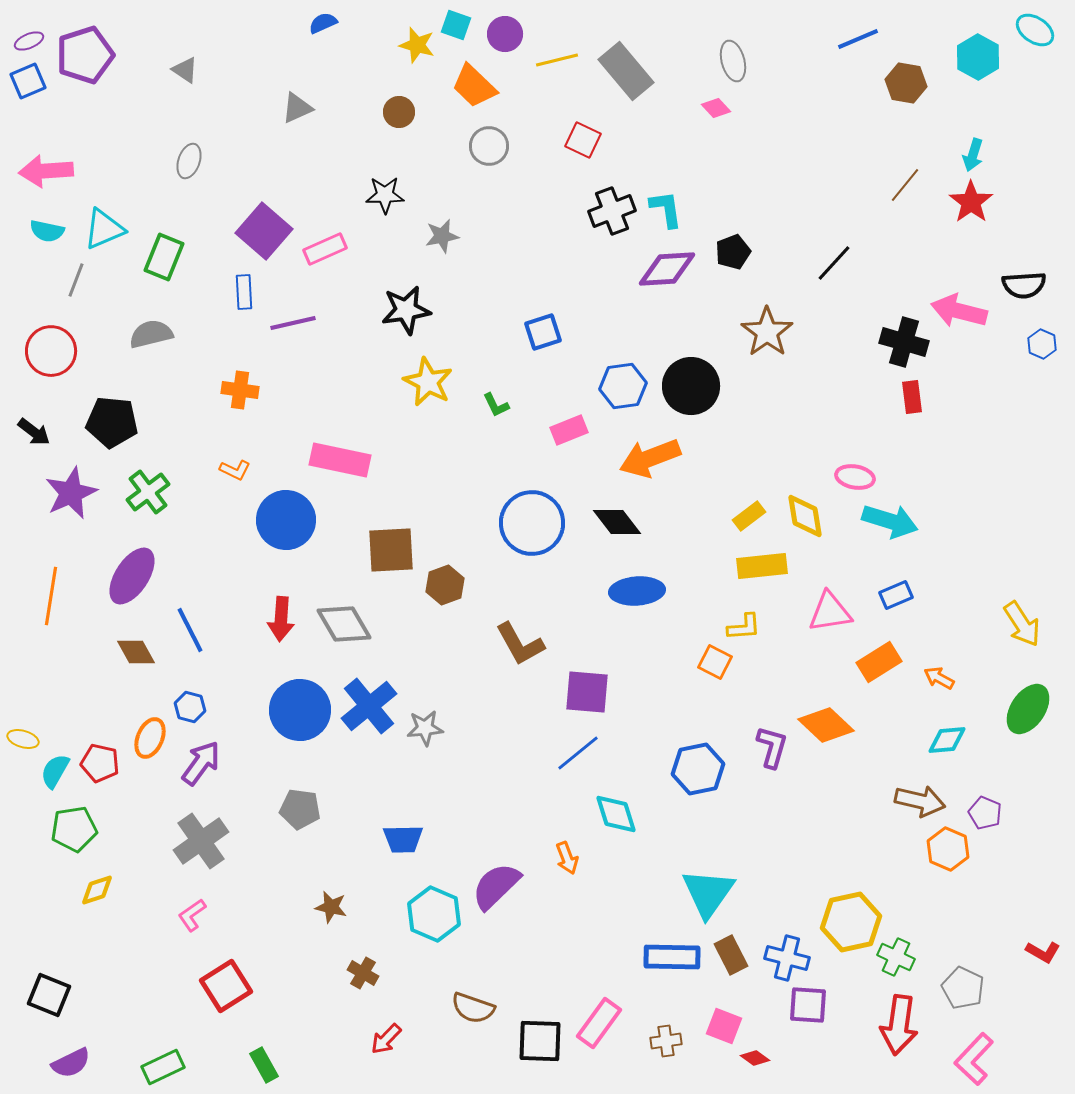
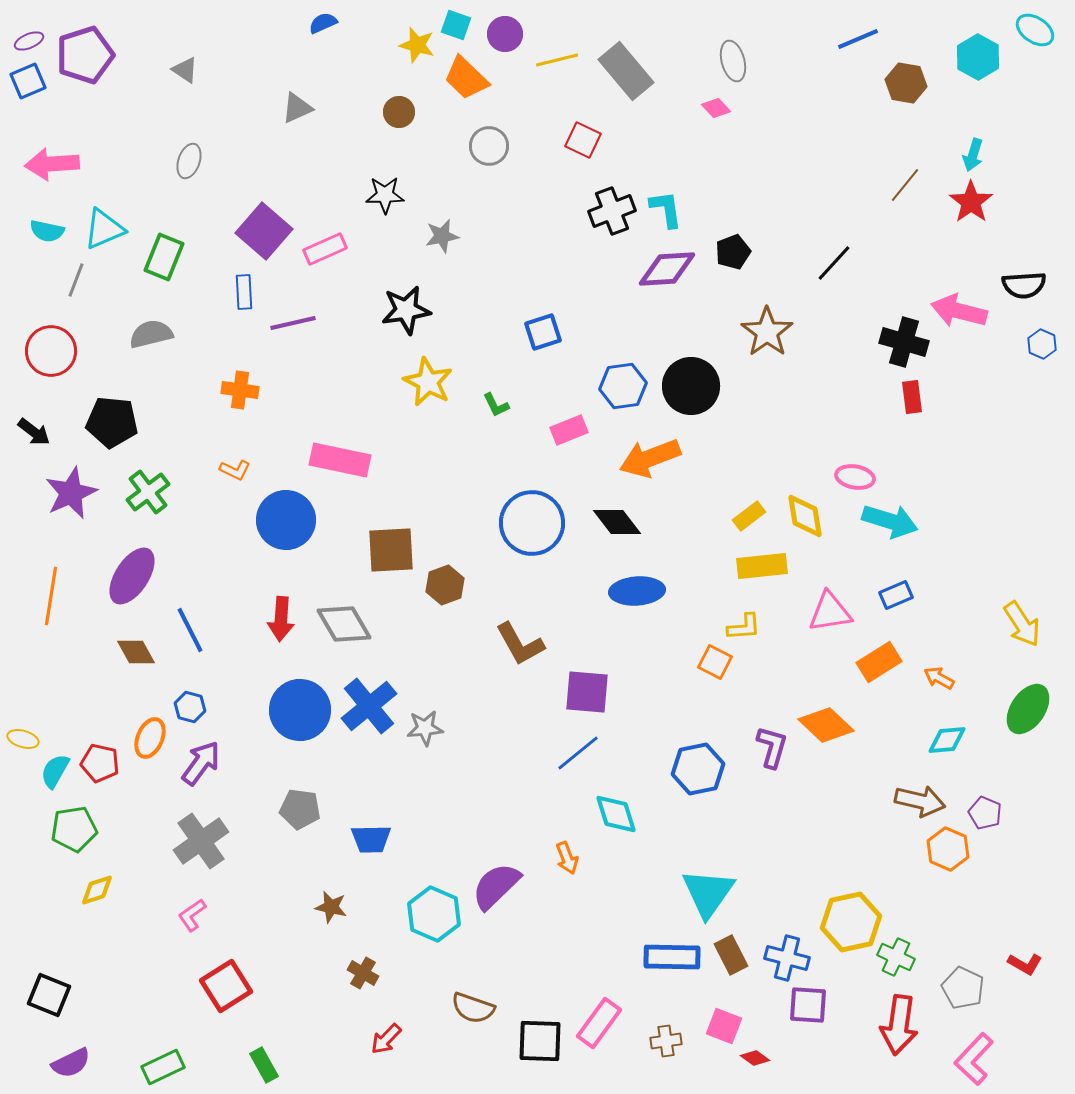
orange trapezoid at (474, 86): moved 8 px left, 8 px up
pink arrow at (46, 171): moved 6 px right, 7 px up
blue trapezoid at (403, 839): moved 32 px left
red L-shape at (1043, 952): moved 18 px left, 12 px down
